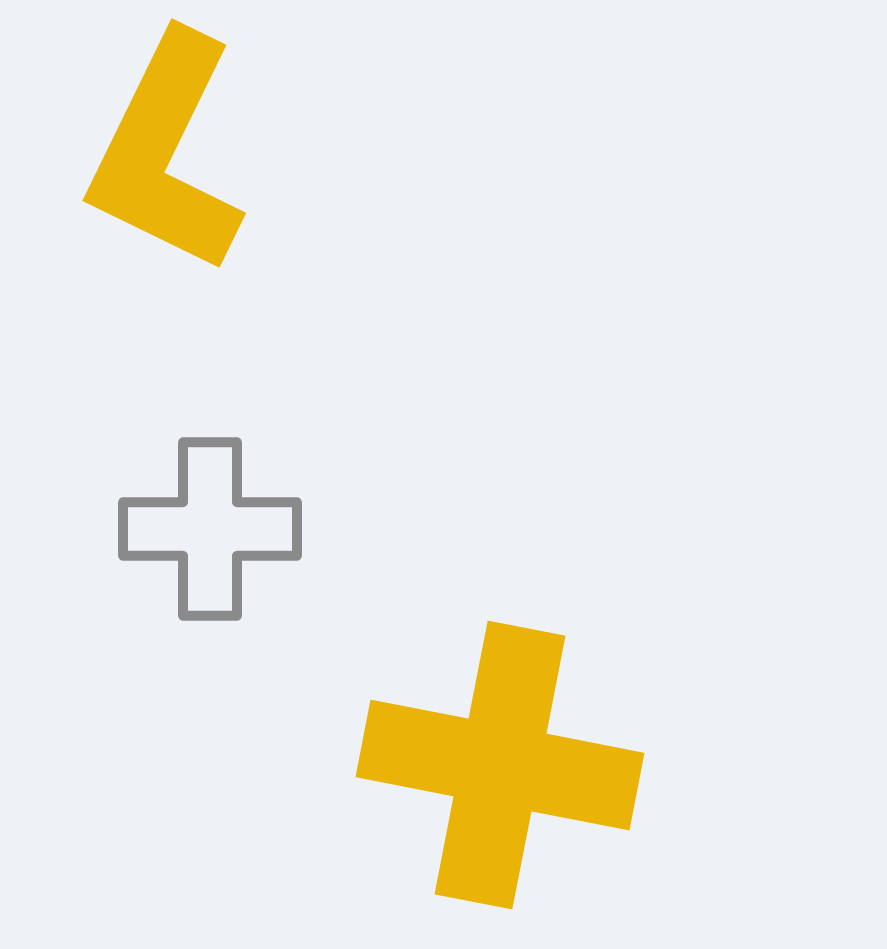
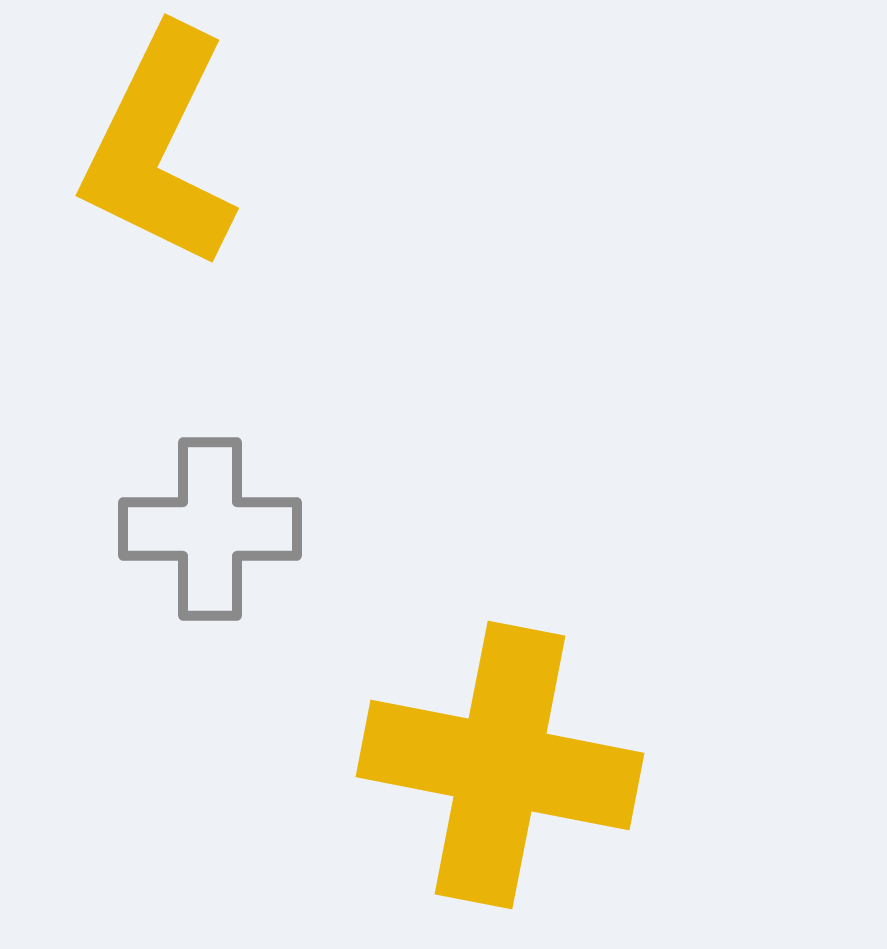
yellow L-shape: moved 7 px left, 5 px up
